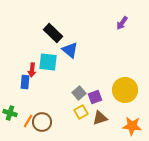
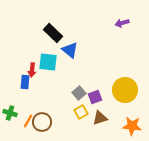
purple arrow: rotated 40 degrees clockwise
